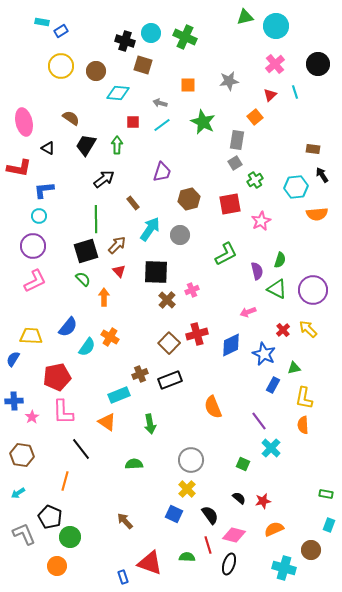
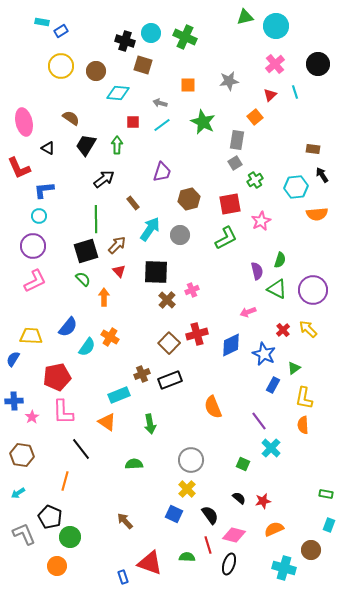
red L-shape at (19, 168): rotated 55 degrees clockwise
green L-shape at (226, 254): moved 16 px up
green triangle at (294, 368): rotated 24 degrees counterclockwise
brown cross at (140, 374): moved 2 px right
